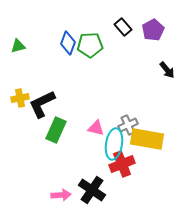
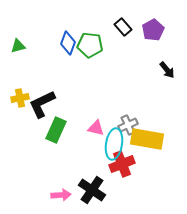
green pentagon: rotated 10 degrees clockwise
